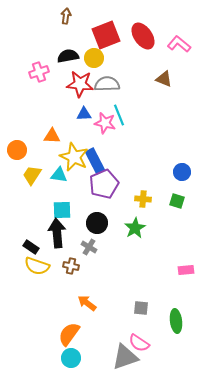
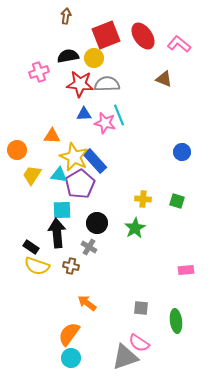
blue rectangle: rotated 15 degrees counterclockwise
blue circle: moved 20 px up
purple pentagon: moved 24 px left; rotated 8 degrees counterclockwise
